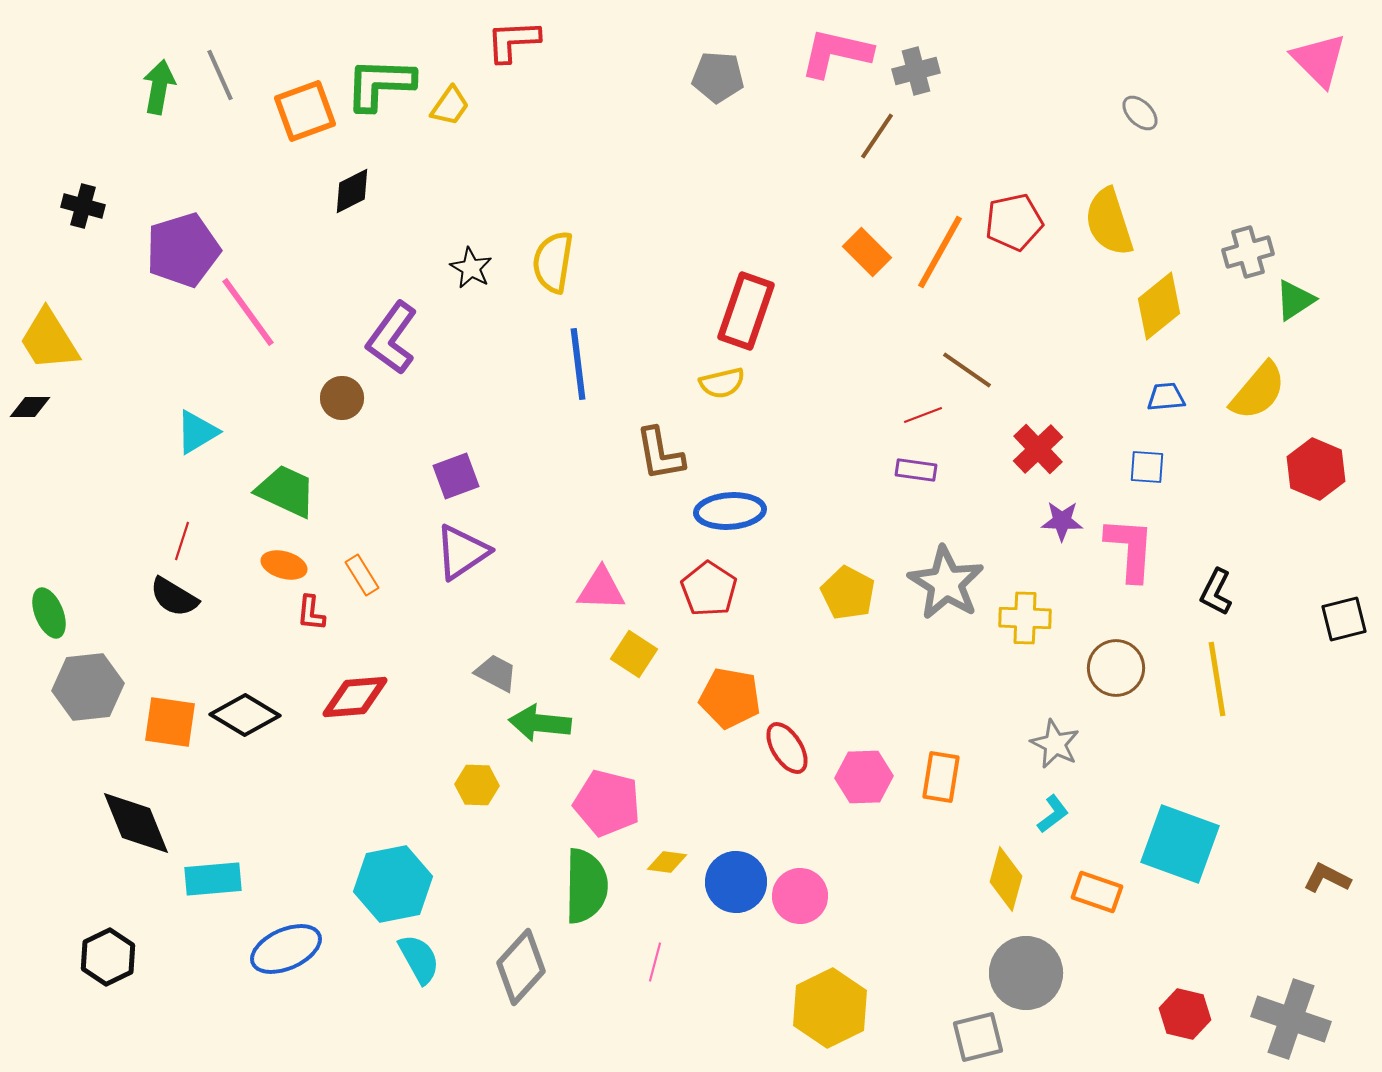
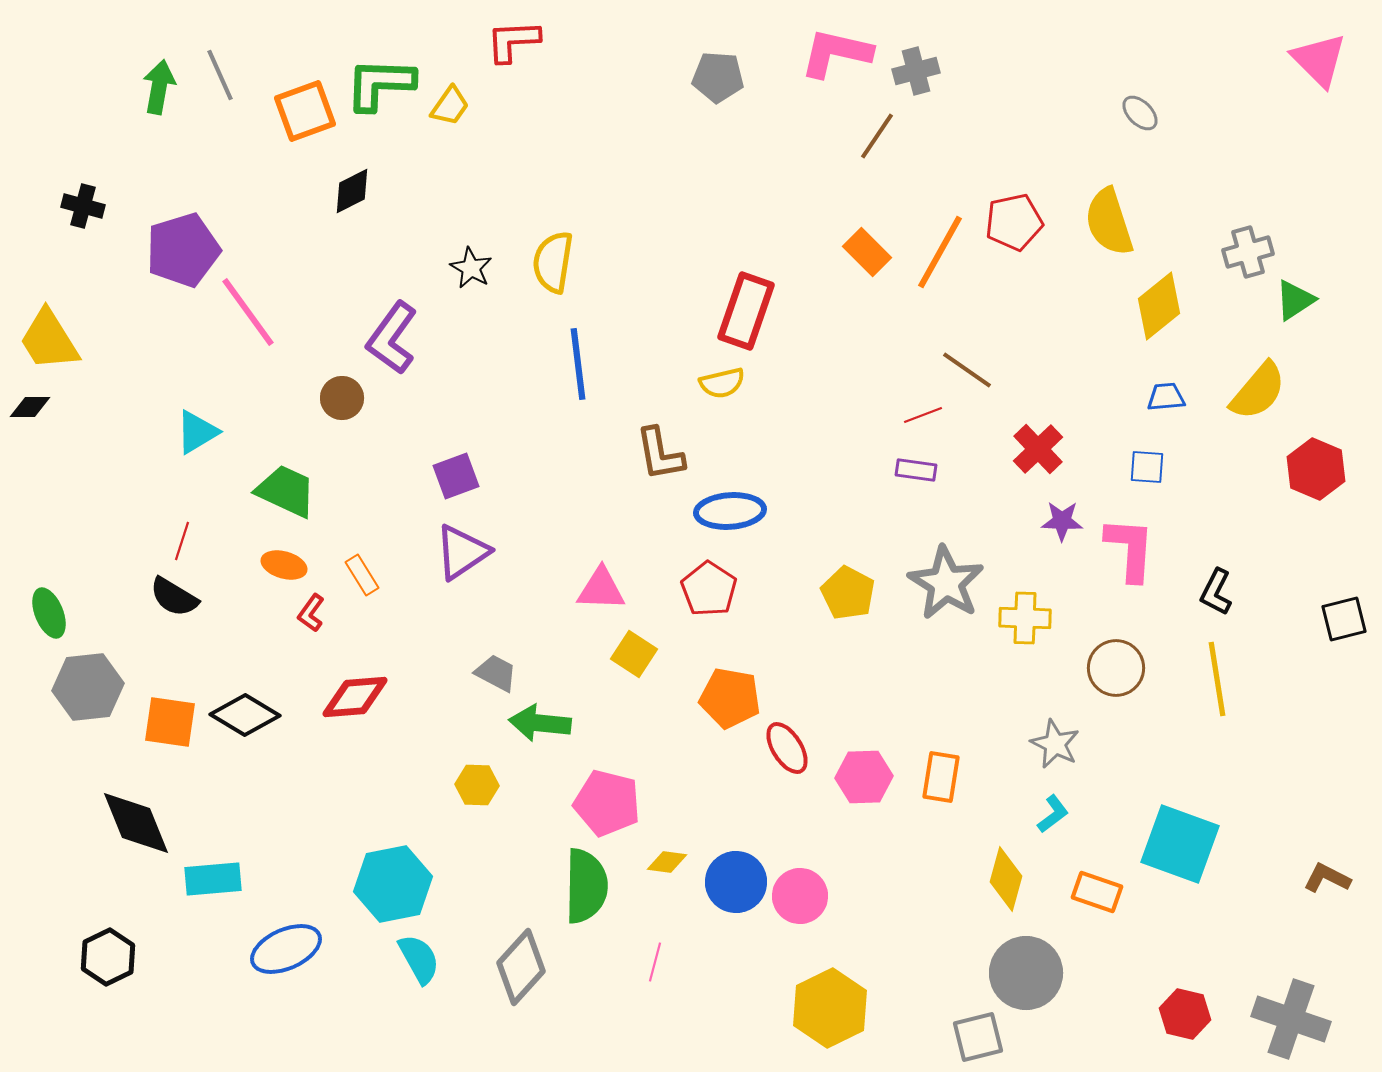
red L-shape at (311, 613): rotated 30 degrees clockwise
